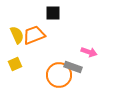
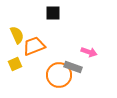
orange trapezoid: moved 11 px down
